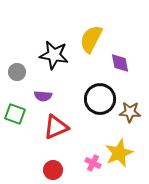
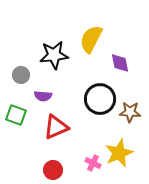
black star: rotated 16 degrees counterclockwise
gray circle: moved 4 px right, 3 px down
green square: moved 1 px right, 1 px down
